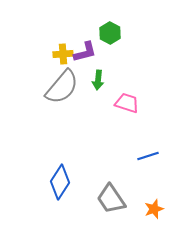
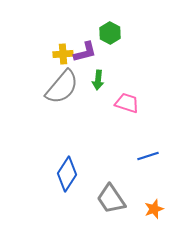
blue diamond: moved 7 px right, 8 px up
